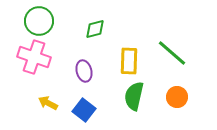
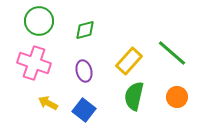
green diamond: moved 10 px left, 1 px down
pink cross: moved 6 px down
yellow rectangle: rotated 40 degrees clockwise
